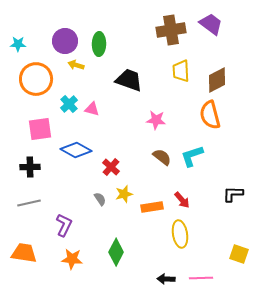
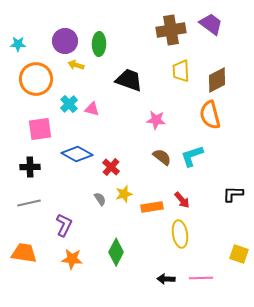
blue diamond: moved 1 px right, 4 px down
